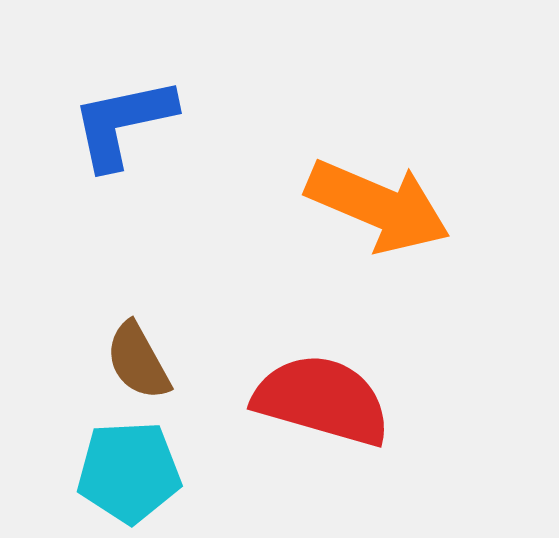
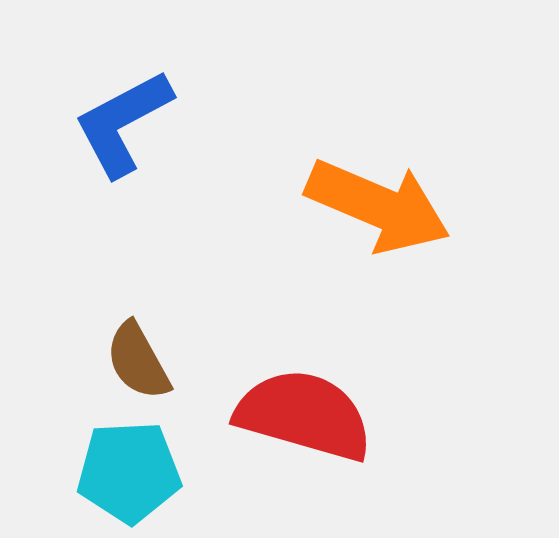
blue L-shape: rotated 16 degrees counterclockwise
red semicircle: moved 18 px left, 15 px down
